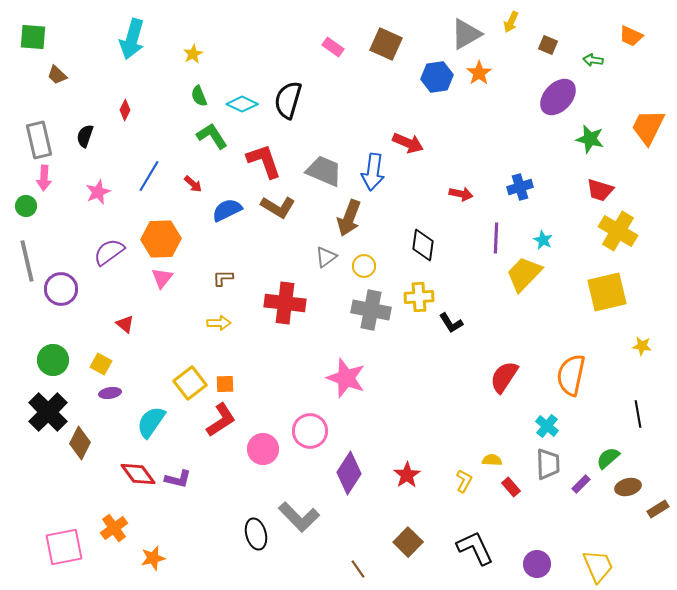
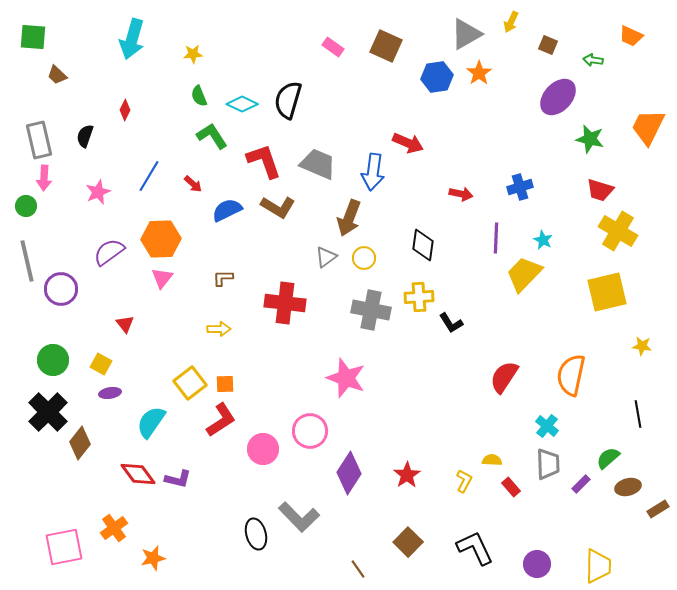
brown square at (386, 44): moved 2 px down
yellow star at (193, 54): rotated 24 degrees clockwise
gray trapezoid at (324, 171): moved 6 px left, 7 px up
yellow circle at (364, 266): moved 8 px up
yellow arrow at (219, 323): moved 6 px down
red triangle at (125, 324): rotated 12 degrees clockwise
brown diamond at (80, 443): rotated 12 degrees clockwise
yellow trapezoid at (598, 566): rotated 24 degrees clockwise
